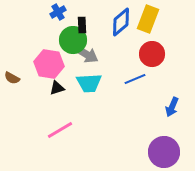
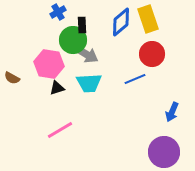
yellow rectangle: rotated 40 degrees counterclockwise
blue arrow: moved 5 px down
